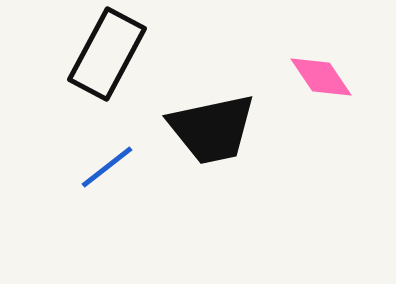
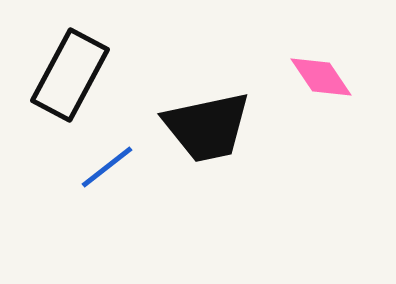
black rectangle: moved 37 px left, 21 px down
black trapezoid: moved 5 px left, 2 px up
